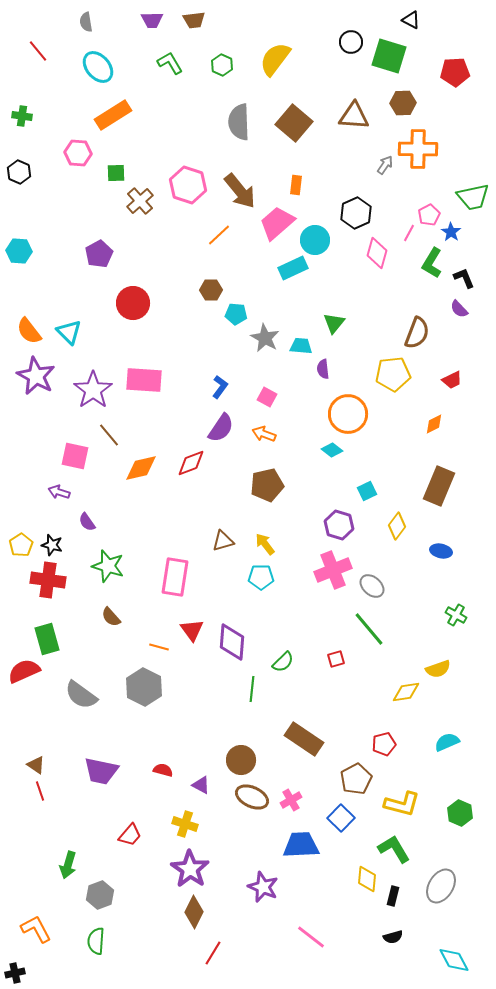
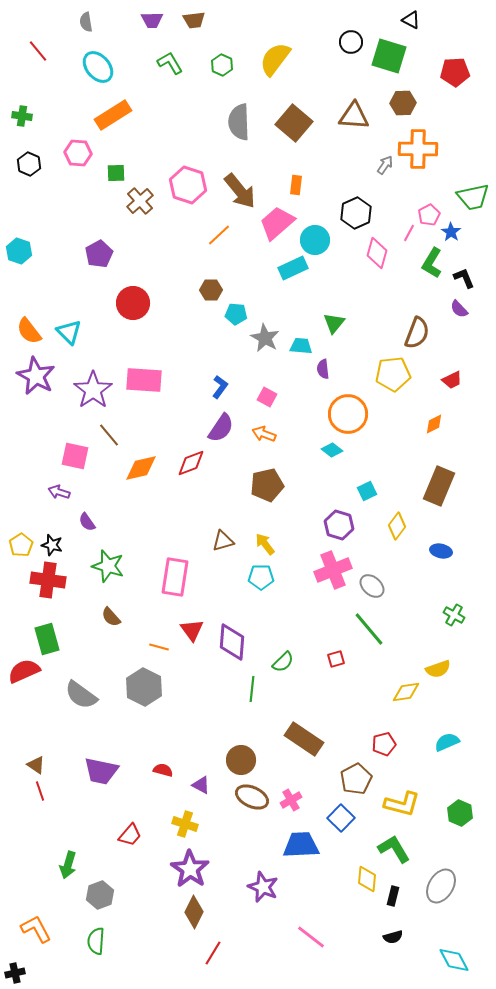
black hexagon at (19, 172): moved 10 px right, 8 px up
cyan hexagon at (19, 251): rotated 15 degrees clockwise
green cross at (456, 615): moved 2 px left
